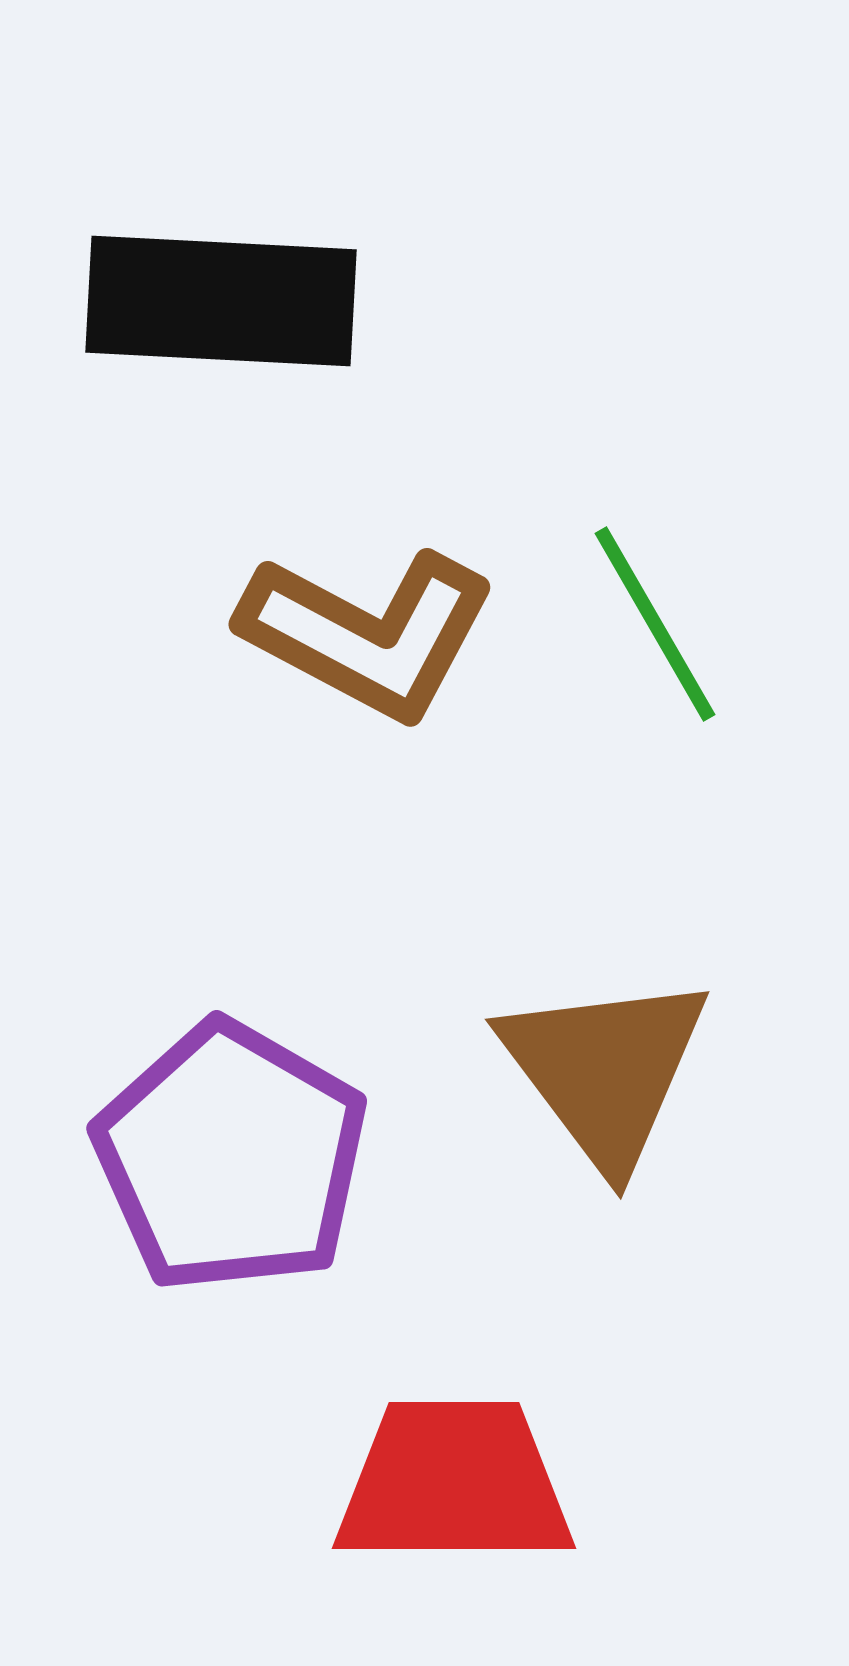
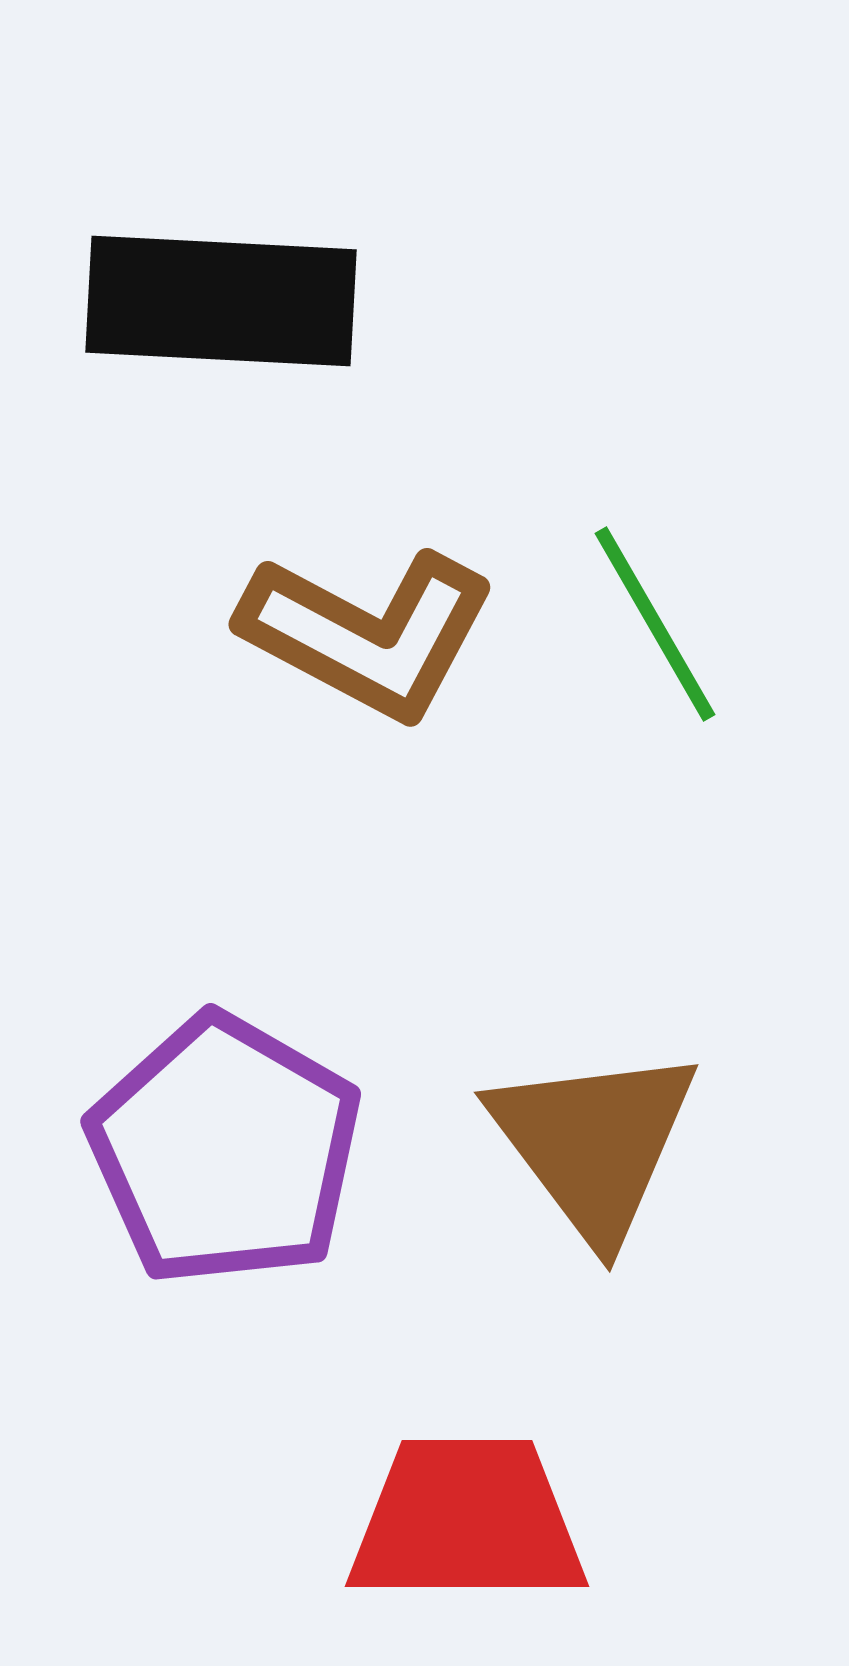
brown triangle: moved 11 px left, 73 px down
purple pentagon: moved 6 px left, 7 px up
red trapezoid: moved 13 px right, 38 px down
